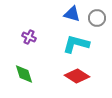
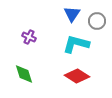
blue triangle: rotated 48 degrees clockwise
gray circle: moved 3 px down
